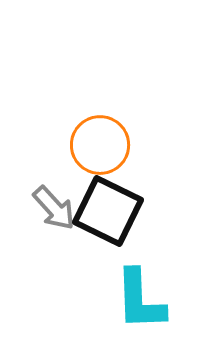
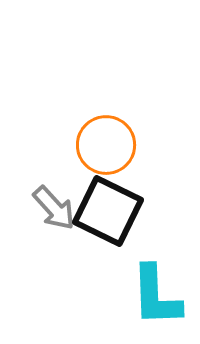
orange circle: moved 6 px right
cyan L-shape: moved 16 px right, 4 px up
